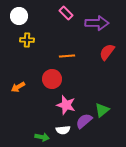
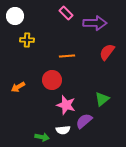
white circle: moved 4 px left
purple arrow: moved 2 px left
red circle: moved 1 px down
green triangle: moved 11 px up
